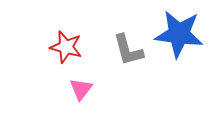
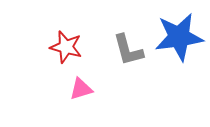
blue star: moved 3 px down; rotated 15 degrees counterclockwise
pink triangle: rotated 35 degrees clockwise
